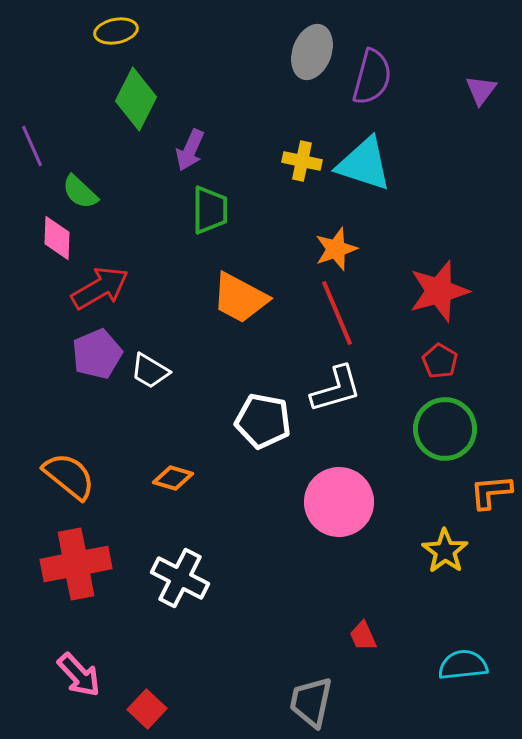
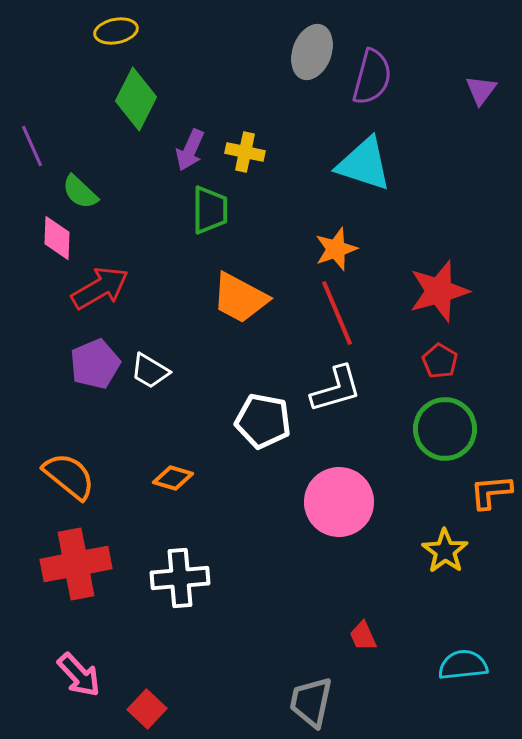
yellow cross: moved 57 px left, 9 px up
purple pentagon: moved 2 px left, 10 px down
white cross: rotated 32 degrees counterclockwise
